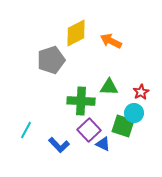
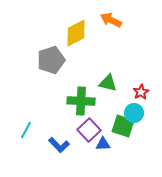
orange arrow: moved 21 px up
green triangle: moved 1 px left, 4 px up; rotated 12 degrees clockwise
blue triangle: rotated 28 degrees counterclockwise
